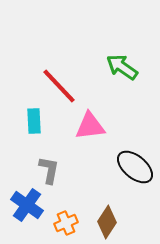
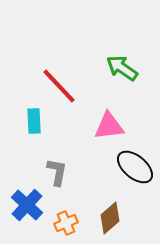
green arrow: moved 1 px down
pink triangle: moved 19 px right
gray L-shape: moved 8 px right, 2 px down
blue cross: rotated 8 degrees clockwise
brown diamond: moved 3 px right, 4 px up; rotated 16 degrees clockwise
